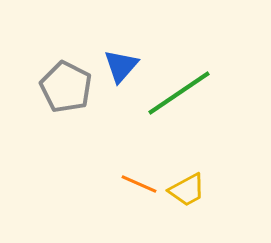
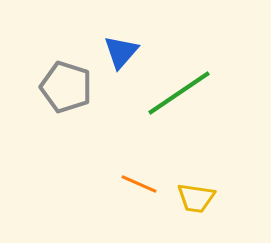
blue triangle: moved 14 px up
gray pentagon: rotated 9 degrees counterclockwise
yellow trapezoid: moved 9 px right, 8 px down; rotated 36 degrees clockwise
